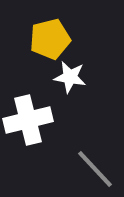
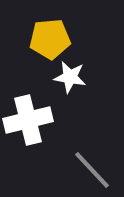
yellow pentagon: rotated 9 degrees clockwise
gray line: moved 3 px left, 1 px down
